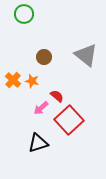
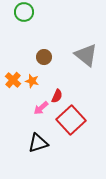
green circle: moved 2 px up
red semicircle: rotated 72 degrees clockwise
red square: moved 2 px right
